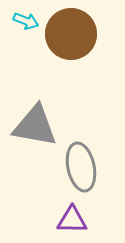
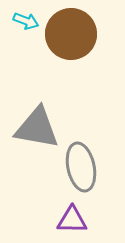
gray triangle: moved 2 px right, 2 px down
